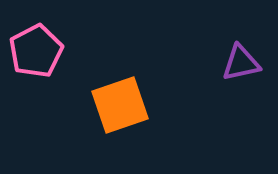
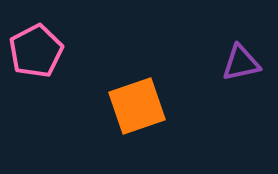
orange square: moved 17 px right, 1 px down
